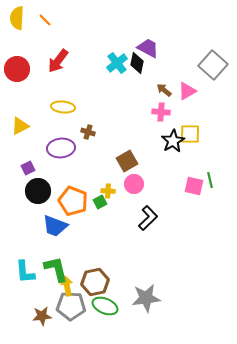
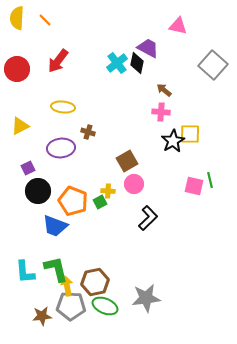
pink triangle: moved 9 px left, 65 px up; rotated 42 degrees clockwise
